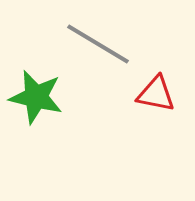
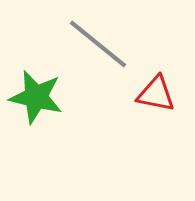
gray line: rotated 8 degrees clockwise
